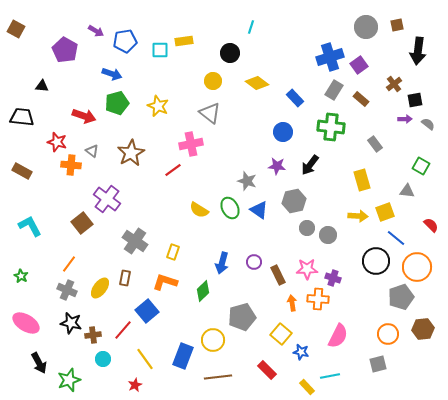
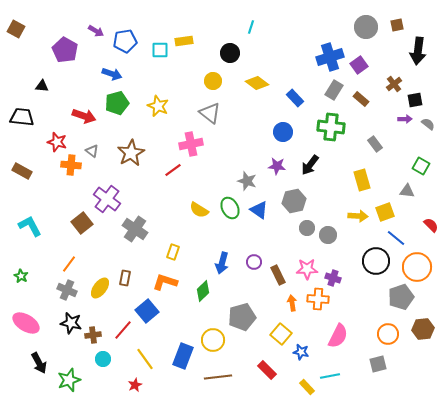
gray cross at (135, 241): moved 12 px up
